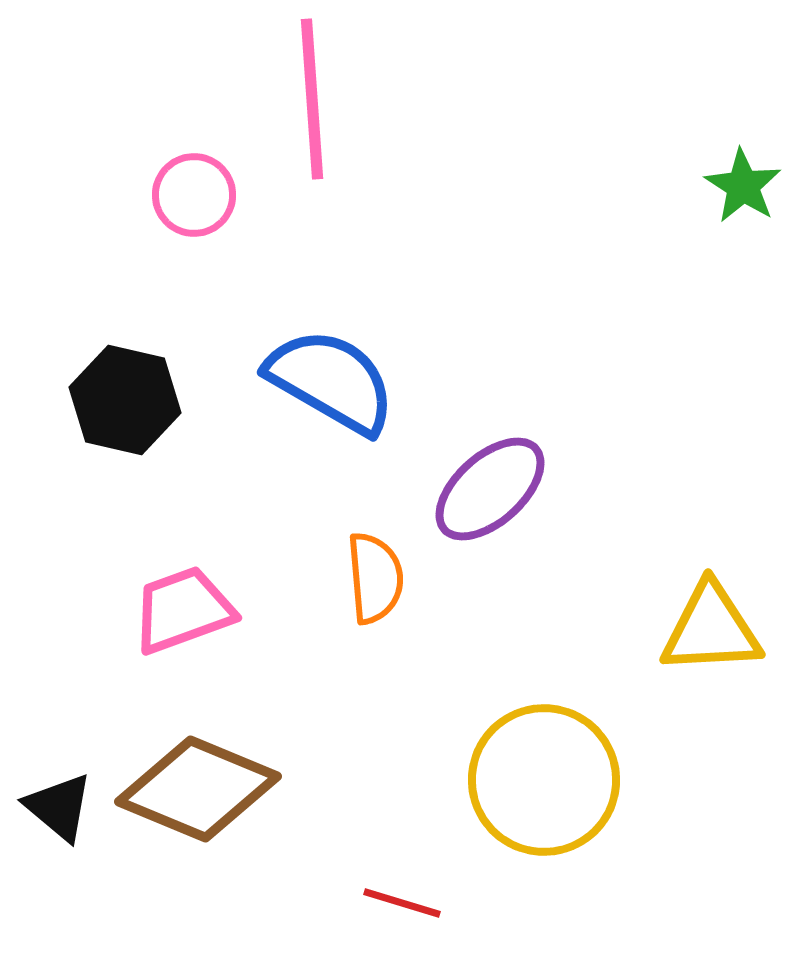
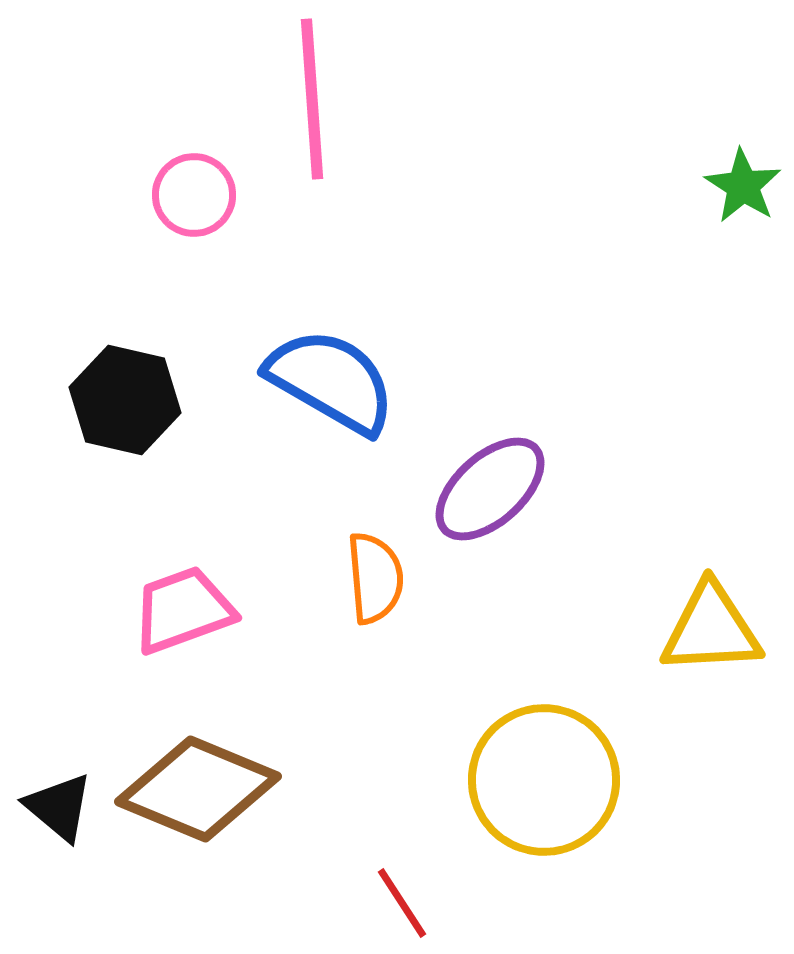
red line: rotated 40 degrees clockwise
